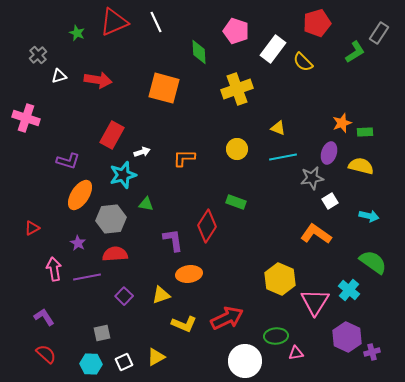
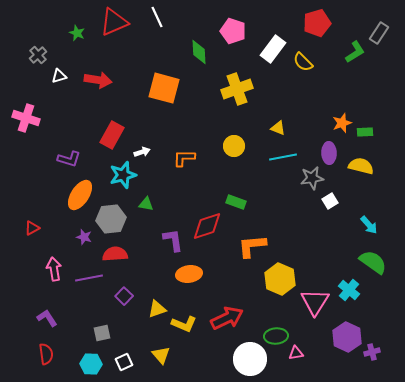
white line at (156, 22): moved 1 px right, 5 px up
pink pentagon at (236, 31): moved 3 px left
yellow circle at (237, 149): moved 3 px left, 3 px up
purple ellipse at (329, 153): rotated 20 degrees counterclockwise
purple L-shape at (68, 161): moved 1 px right, 2 px up
cyan arrow at (369, 216): moved 9 px down; rotated 36 degrees clockwise
red diamond at (207, 226): rotated 40 degrees clockwise
orange L-shape at (316, 234): moved 64 px left, 12 px down; rotated 40 degrees counterclockwise
purple star at (78, 243): moved 6 px right, 6 px up; rotated 14 degrees counterclockwise
purple line at (87, 277): moved 2 px right, 1 px down
yellow triangle at (161, 295): moved 4 px left, 14 px down
purple L-shape at (44, 317): moved 3 px right, 1 px down
red semicircle at (46, 354): rotated 40 degrees clockwise
yellow triangle at (156, 357): moved 5 px right, 2 px up; rotated 42 degrees counterclockwise
white circle at (245, 361): moved 5 px right, 2 px up
